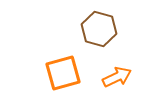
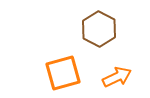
brown hexagon: rotated 12 degrees clockwise
